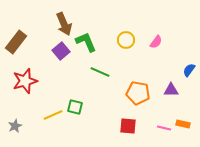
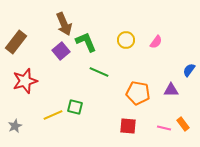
green line: moved 1 px left
orange rectangle: rotated 40 degrees clockwise
